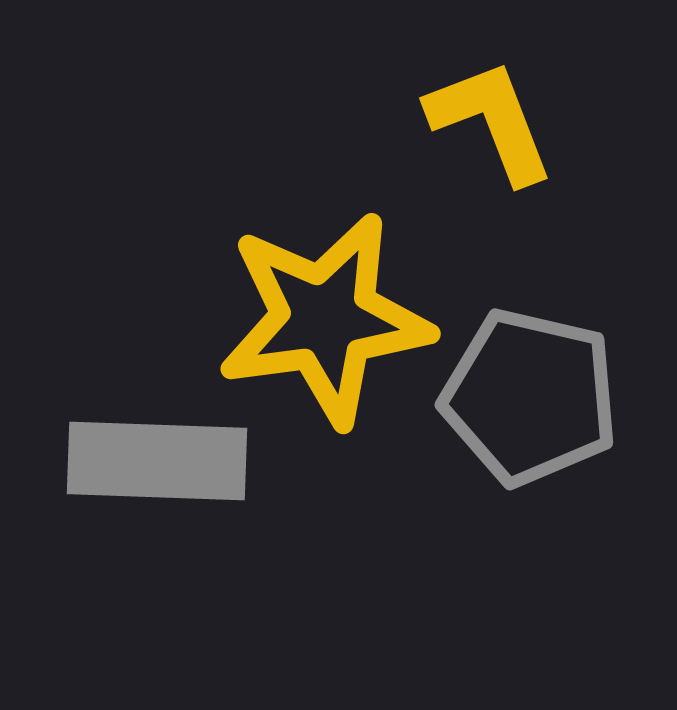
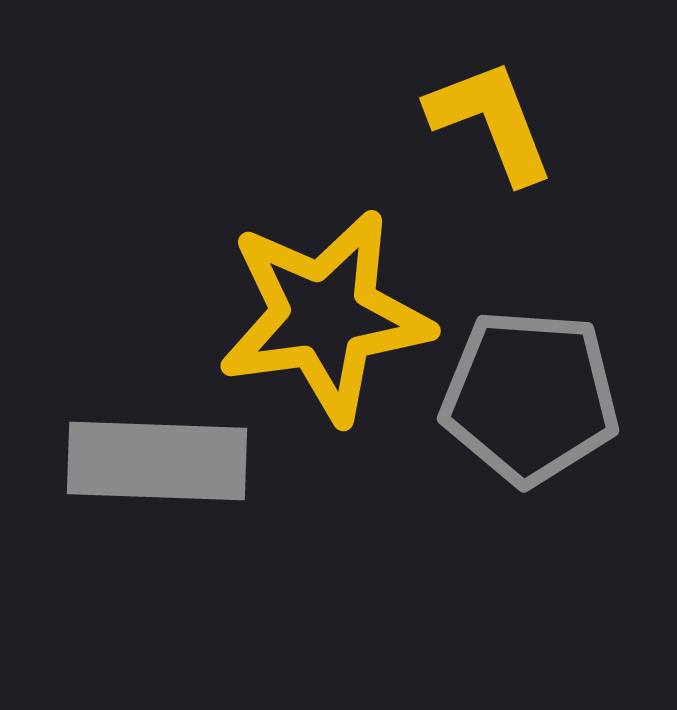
yellow star: moved 3 px up
gray pentagon: rotated 9 degrees counterclockwise
